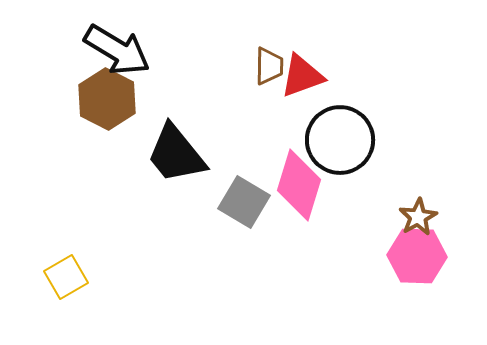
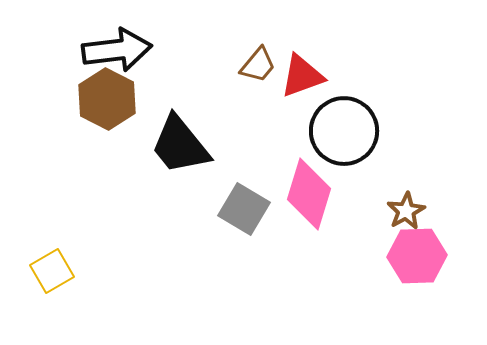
black arrow: rotated 38 degrees counterclockwise
brown trapezoid: moved 11 px left, 1 px up; rotated 39 degrees clockwise
black circle: moved 4 px right, 9 px up
black trapezoid: moved 4 px right, 9 px up
pink diamond: moved 10 px right, 9 px down
gray square: moved 7 px down
brown star: moved 12 px left, 6 px up
pink hexagon: rotated 4 degrees counterclockwise
yellow square: moved 14 px left, 6 px up
